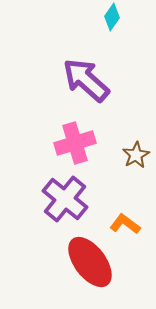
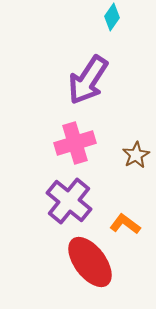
purple arrow: moved 2 px right; rotated 99 degrees counterclockwise
purple cross: moved 4 px right, 2 px down
